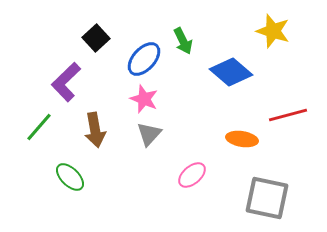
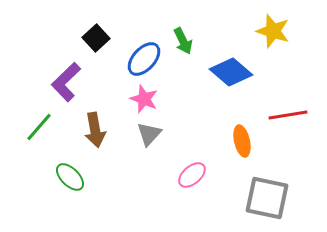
red line: rotated 6 degrees clockwise
orange ellipse: moved 2 px down; rotated 68 degrees clockwise
